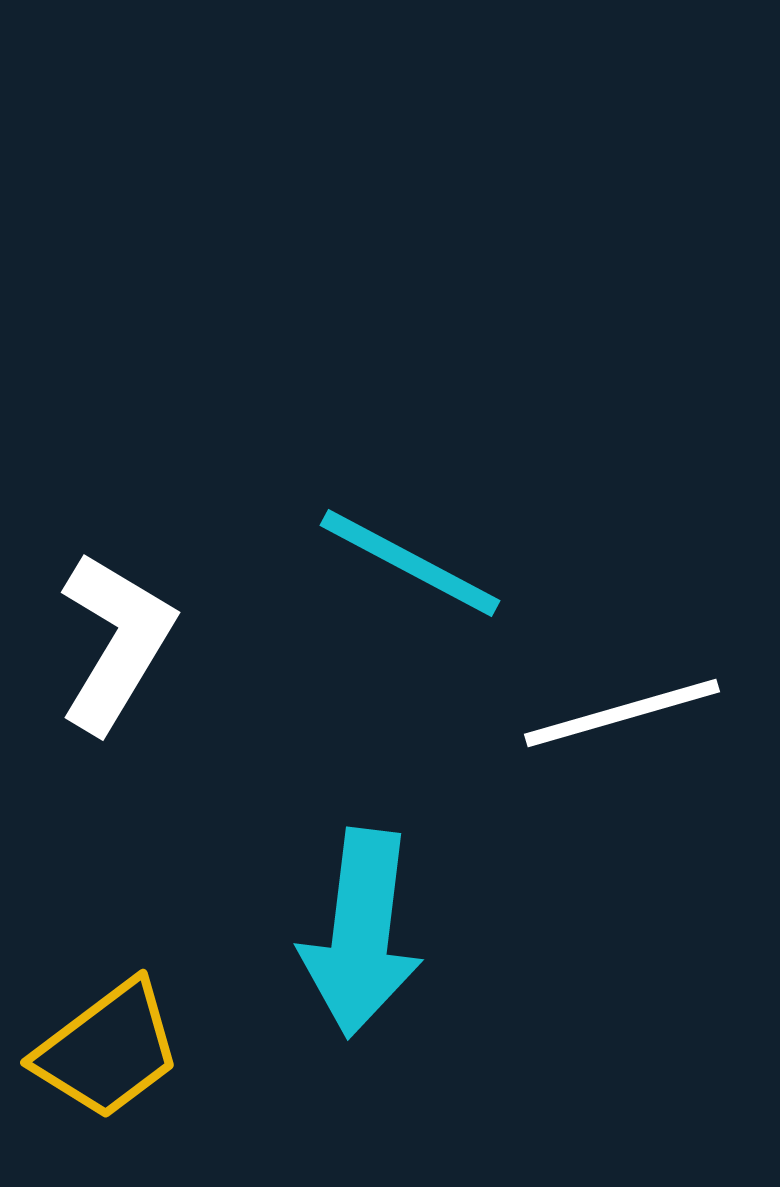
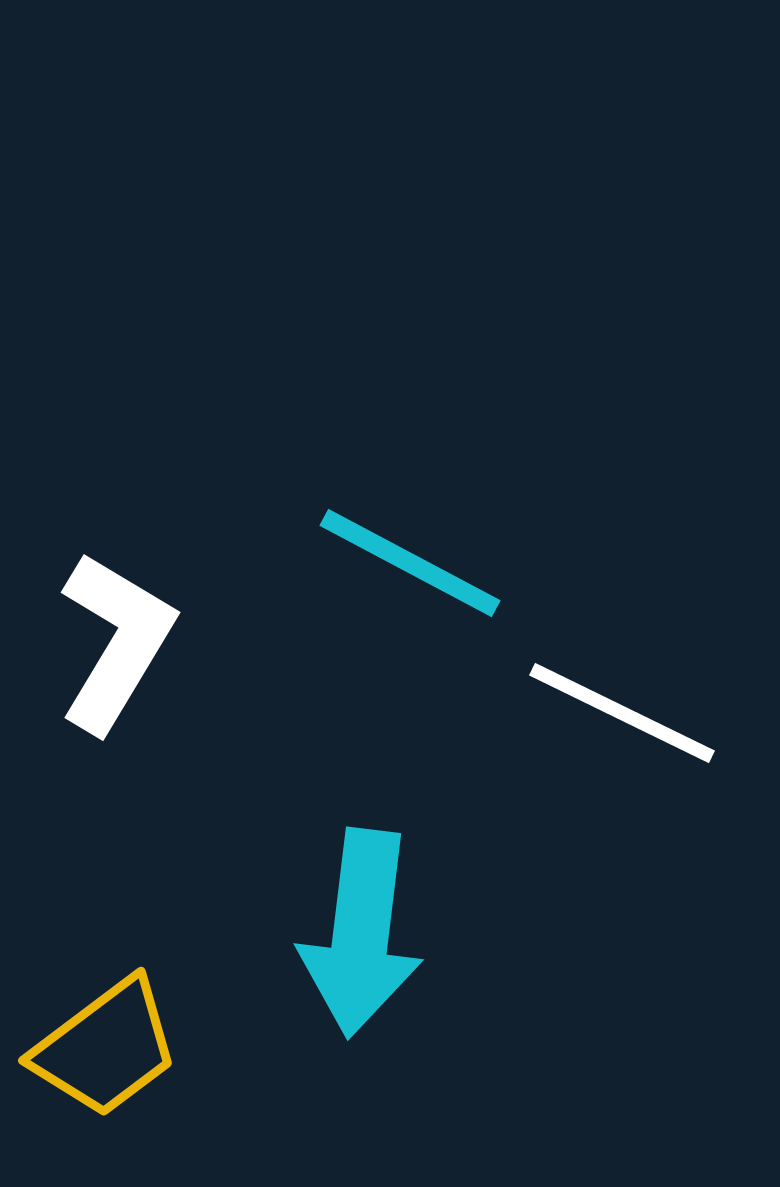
white line: rotated 42 degrees clockwise
yellow trapezoid: moved 2 px left, 2 px up
